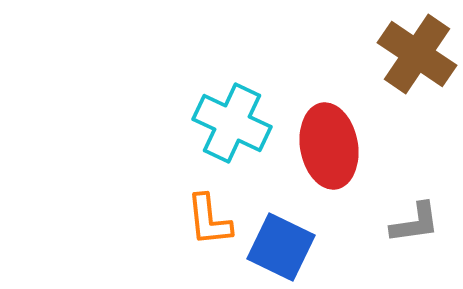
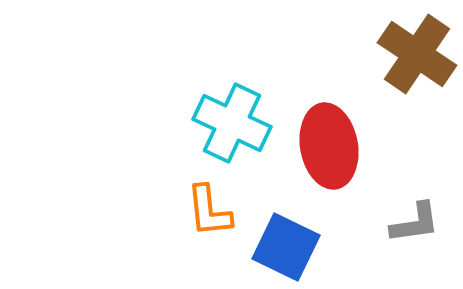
orange L-shape: moved 9 px up
blue square: moved 5 px right
